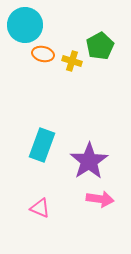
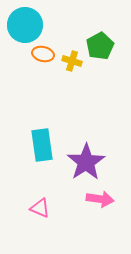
cyan rectangle: rotated 28 degrees counterclockwise
purple star: moved 3 px left, 1 px down
